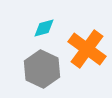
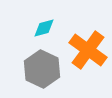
orange cross: moved 1 px right, 1 px down
